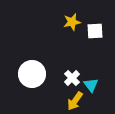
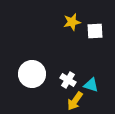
white cross: moved 4 px left, 2 px down; rotated 14 degrees counterclockwise
cyan triangle: rotated 35 degrees counterclockwise
